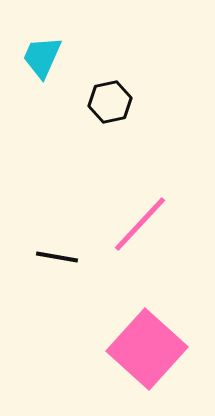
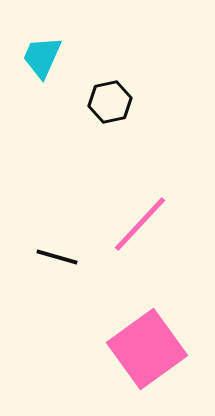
black line: rotated 6 degrees clockwise
pink square: rotated 12 degrees clockwise
